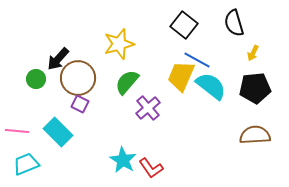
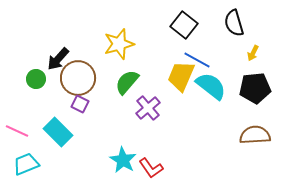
pink line: rotated 20 degrees clockwise
